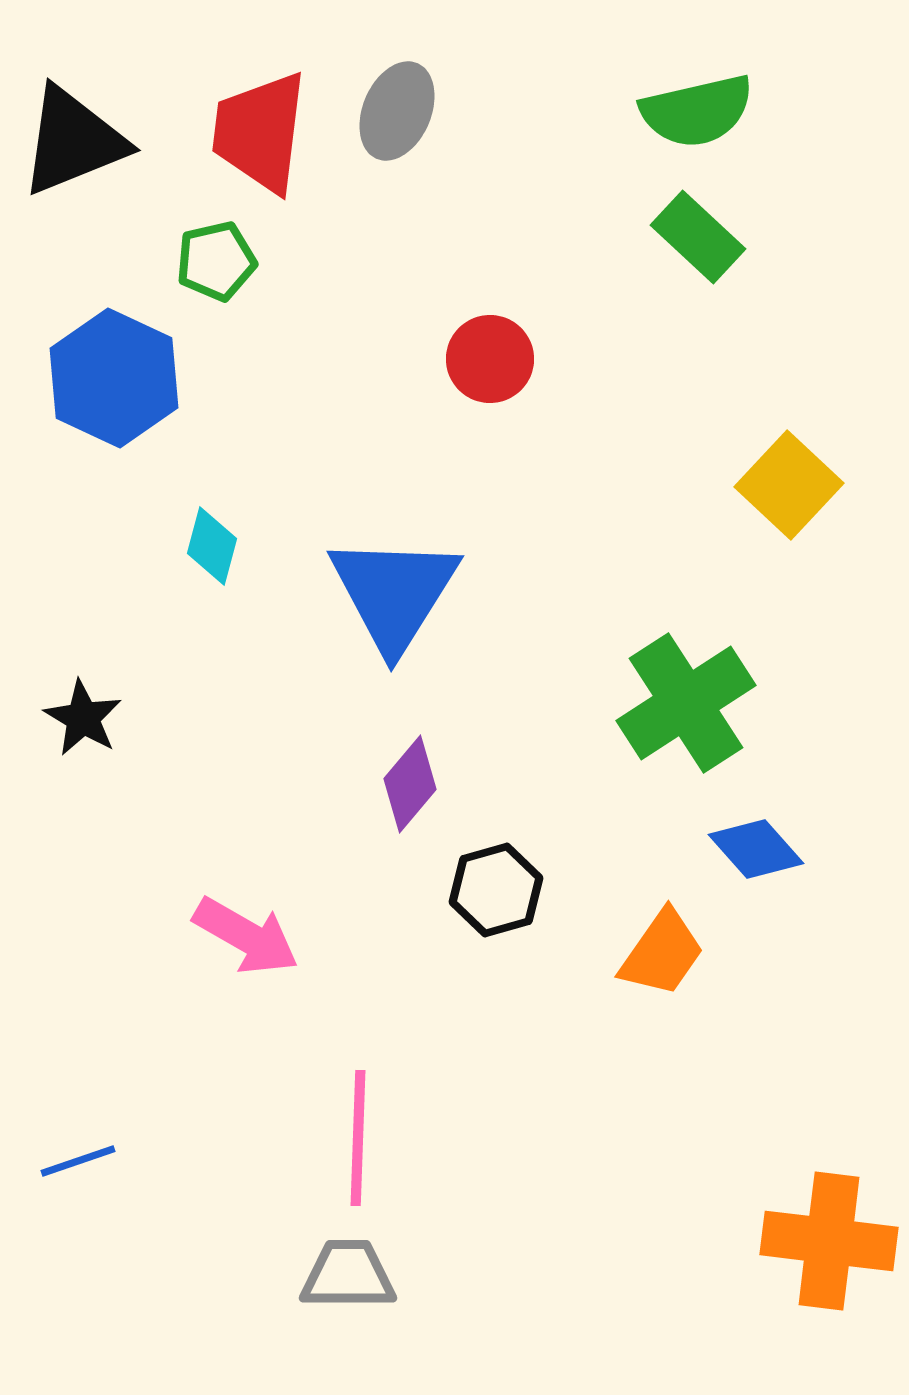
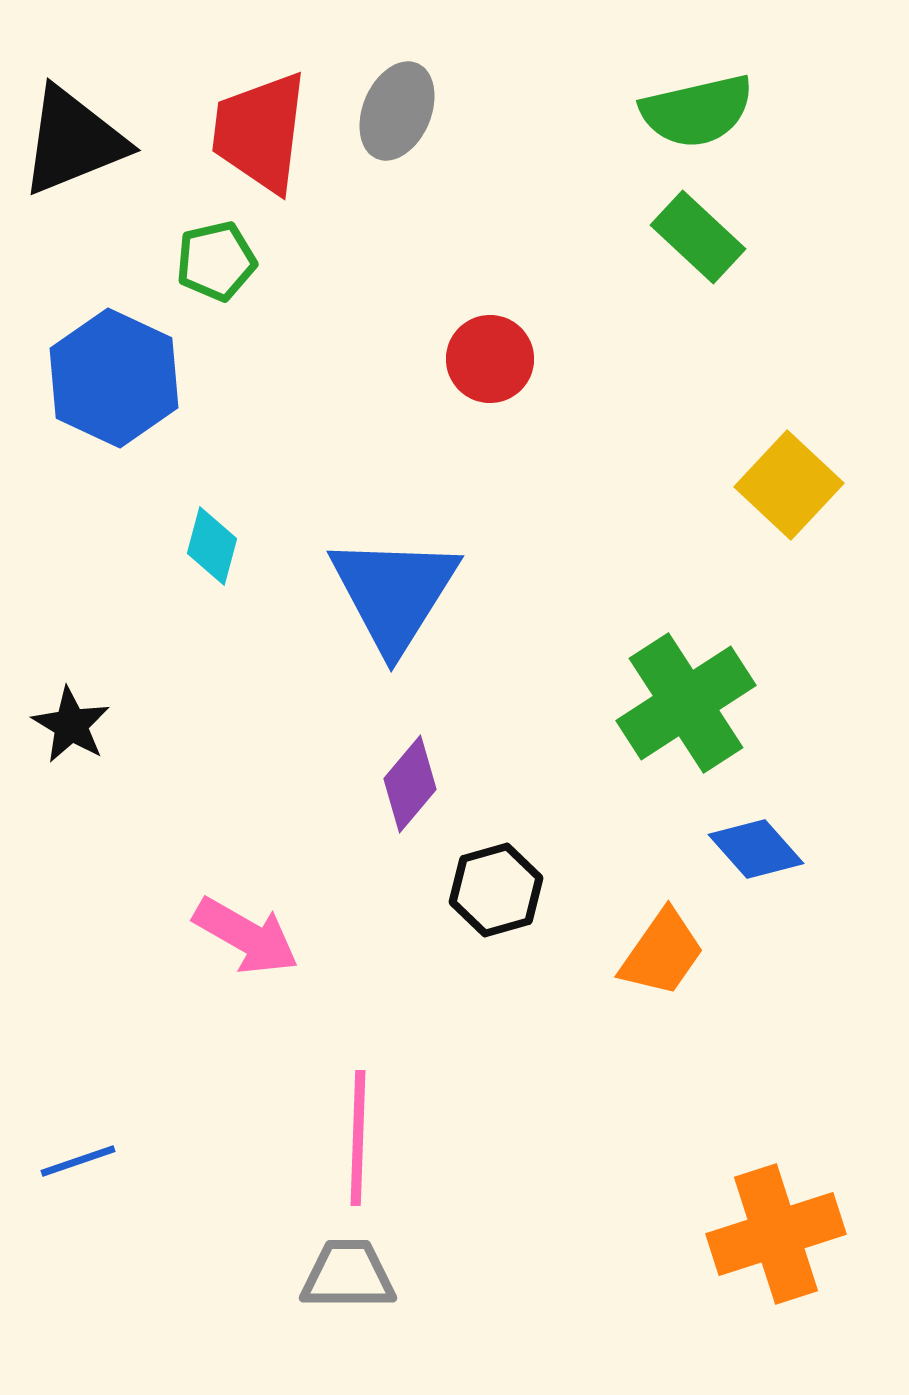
black star: moved 12 px left, 7 px down
orange cross: moved 53 px left, 7 px up; rotated 25 degrees counterclockwise
